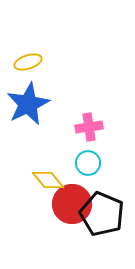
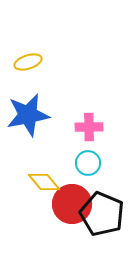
blue star: moved 11 px down; rotated 15 degrees clockwise
pink cross: rotated 8 degrees clockwise
yellow diamond: moved 4 px left, 2 px down
